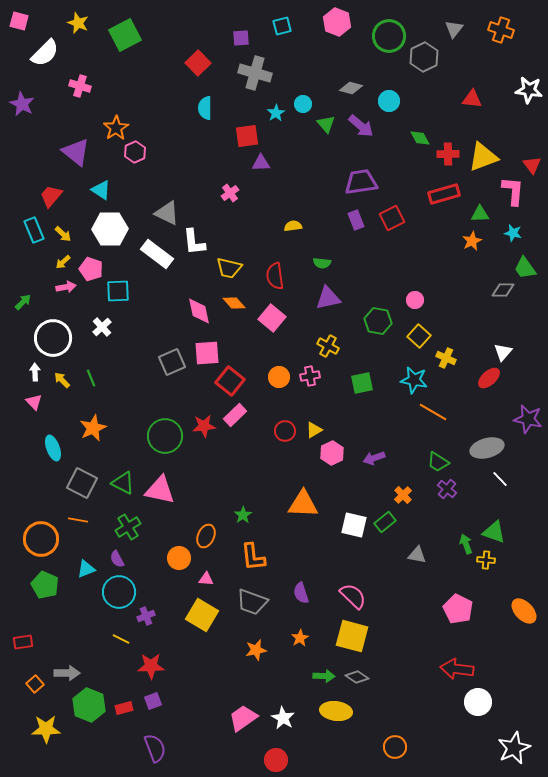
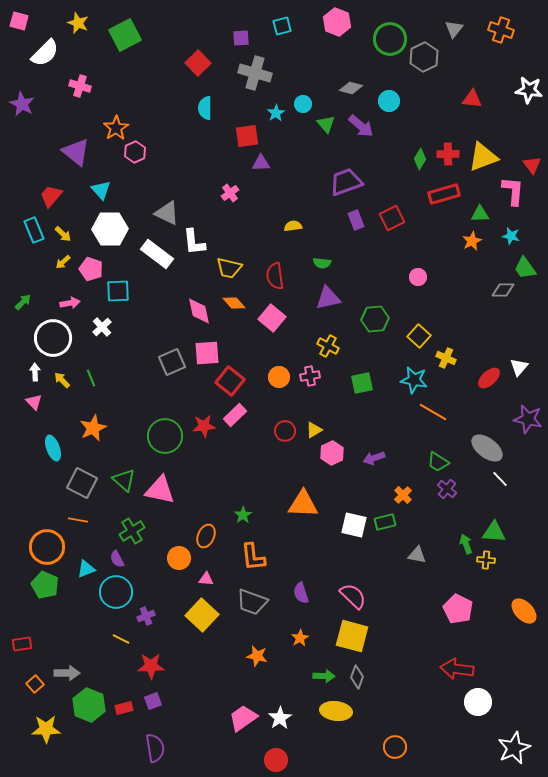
green circle at (389, 36): moved 1 px right, 3 px down
green diamond at (420, 138): moved 21 px down; rotated 60 degrees clockwise
purple trapezoid at (361, 182): moved 15 px left; rotated 12 degrees counterclockwise
cyan triangle at (101, 190): rotated 15 degrees clockwise
cyan star at (513, 233): moved 2 px left, 3 px down
pink arrow at (66, 287): moved 4 px right, 16 px down
pink circle at (415, 300): moved 3 px right, 23 px up
green hexagon at (378, 321): moved 3 px left, 2 px up; rotated 16 degrees counterclockwise
white triangle at (503, 352): moved 16 px right, 15 px down
gray ellipse at (487, 448): rotated 52 degrees clockwise
green triangle at (123, 483): moved 1 px right, 3 px up; rotated 15 degrees clockwise
green rectangle at (385, 522): rotated 25 degrees clockwise
green cross at (128, 527): moved 4 px right, 4 px down
green triangle at (494, 532): rotated 15 degrees counterclockwise
orange circle at (41, 539): moved 6 px right, 8 px down
cyan circle at (119, 592): moved 3 px left
yellow square at (202, 615): rotated 12 degrees clockwise
red rectangle at (23, 642): moved 1 px left, 2 px down
orange star at (256, 650): moved 1 px right, 6 px down; rotated 25 degrees clockwise
gray diamond at (357, 677): rotated 75 degrees clockwise
white star at (283, 718): moved 3 px left; rotated 10 degrees clockwise
purple semicircle at (155, 748): rotated 12 degrees clockwise
